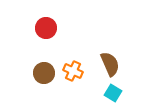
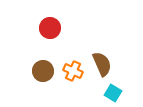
red circle: moved 4 px right
brown semicircle: moved 8 px left
brown circle: moved 1 px left, 2 px up
